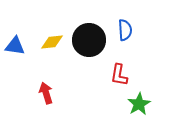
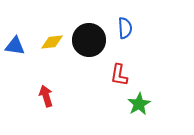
blue semicircle: moved 2 px up
red arrow: moved 3 px down
